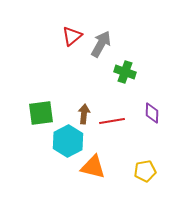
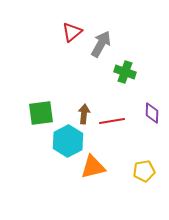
red triangle: moved 4 px up
orange triangle: rotated 28 degrees counterclockwise
yellow pentagon: moved 1 px left
